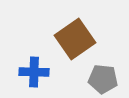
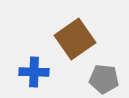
gray pentagon: moved 1 px right
